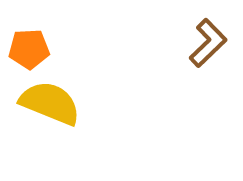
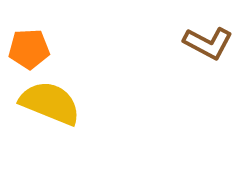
brown L-shape: rotated 72 degrees clockwise
